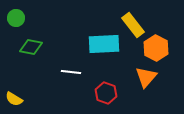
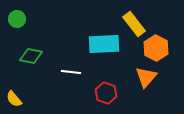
green circle: moved 1 px right, 1 px down
yellow rectangle: moved 1 px right, 1 px up
green diamond: moved 9 px down
yellow semicircle: rotated 18 degrees clockwise
